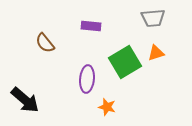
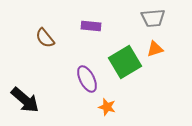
brown semicircle: moved 5 px up
orange triangle: moved 1 px left, 4 px up
purple ellipse: rotated 32 degrees counterclockwise
